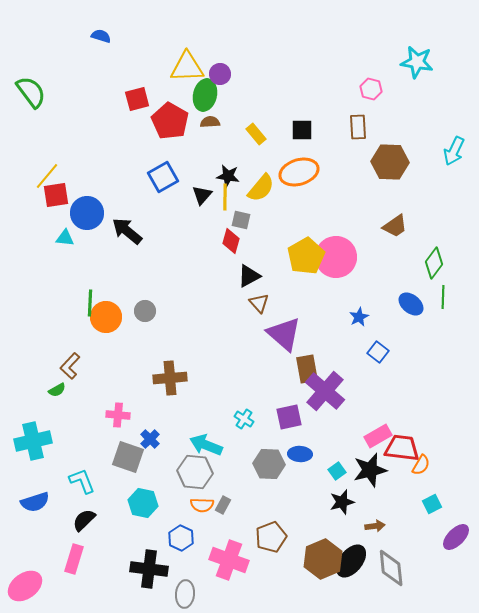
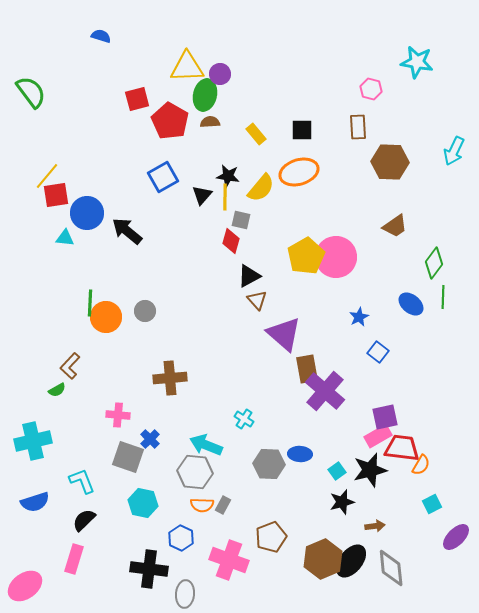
brown triangle at (259, 303): moved 2 px left, 3 px up
purple square at (289, 417): moved 96 px right
